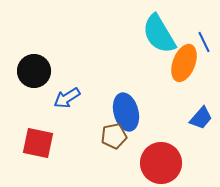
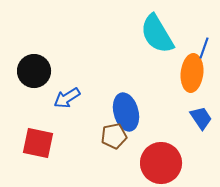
cyan semicircle: moved 2 px left
blue line: moved 6 px down; rotated 45 degrees clockwise
orange ellipse: moved 8 px right, 10 px down; rotated 15 degrees counterclockwise
blue trapezoid: rotated 75 degrees counterclockwise
